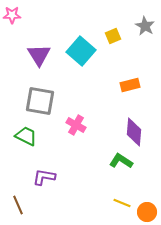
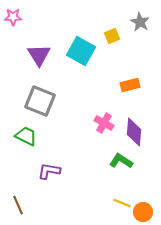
pink star: moved 1 px right, 2 px down
gray star: moved 5 px left, 4 px up
yellow square: moved 1 px left
cyan square: rotated 12 degrees counterclockwise
gray square: rotated 12 degrees clockwise
pink cross: moved 28 px right, 2 px up
purple L-shape: moved 5 px right, 6 px up
orange circle: moved 4 px left
